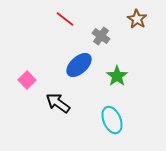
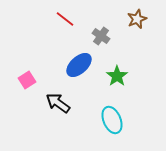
brown star: rotated 18 degrees clockwise
pink square: rotated 12 degrees clockwise
